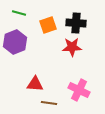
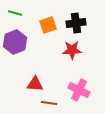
green line: moved 4 px left
black cross: rotated 12 degrees counterclockwise
red star: moved 3 px down
